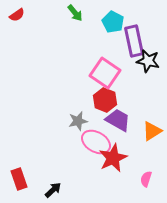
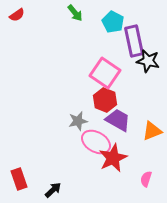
orange triangle: rotated 10 degrees clockwise
